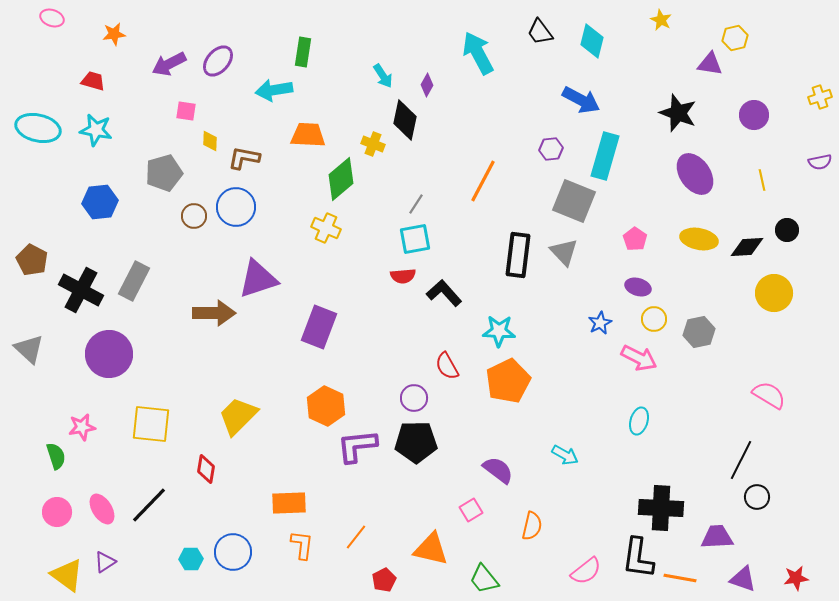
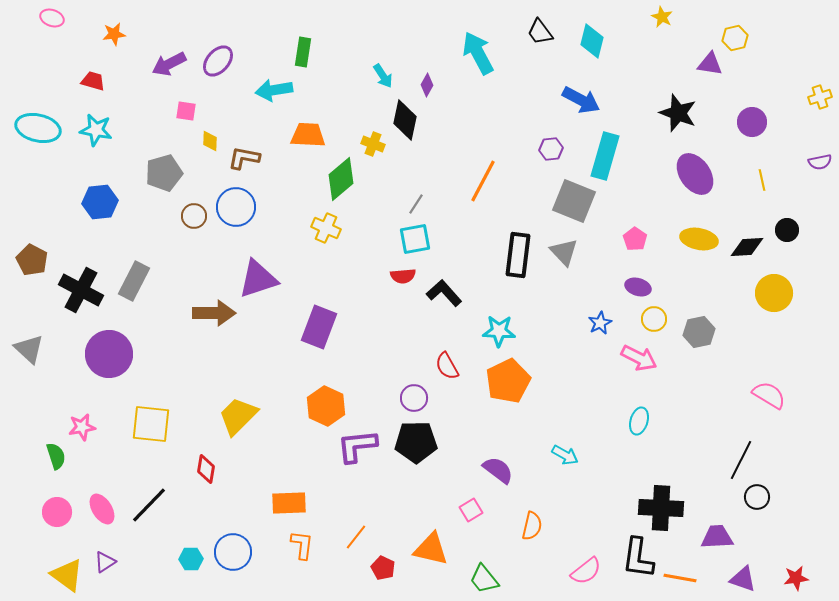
yellow star at (661, 20): moved 1 px right, 3 px up
purple circle at (754, 115): moved 2 px left, 7 px down
red pentagon at (384, 580): moved 1 px left, 12 px up; rotated 20 degrees counterclockwise
